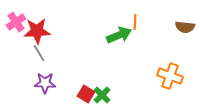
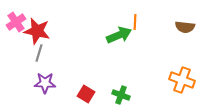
red star: rotated 16 degrees clockwise
gray line: rotated 48 degrees clockwise
orange cross: moved 12 px right, 4 px down
green cross: moved 19 px right; rotated 24 degrees counterclockwise
